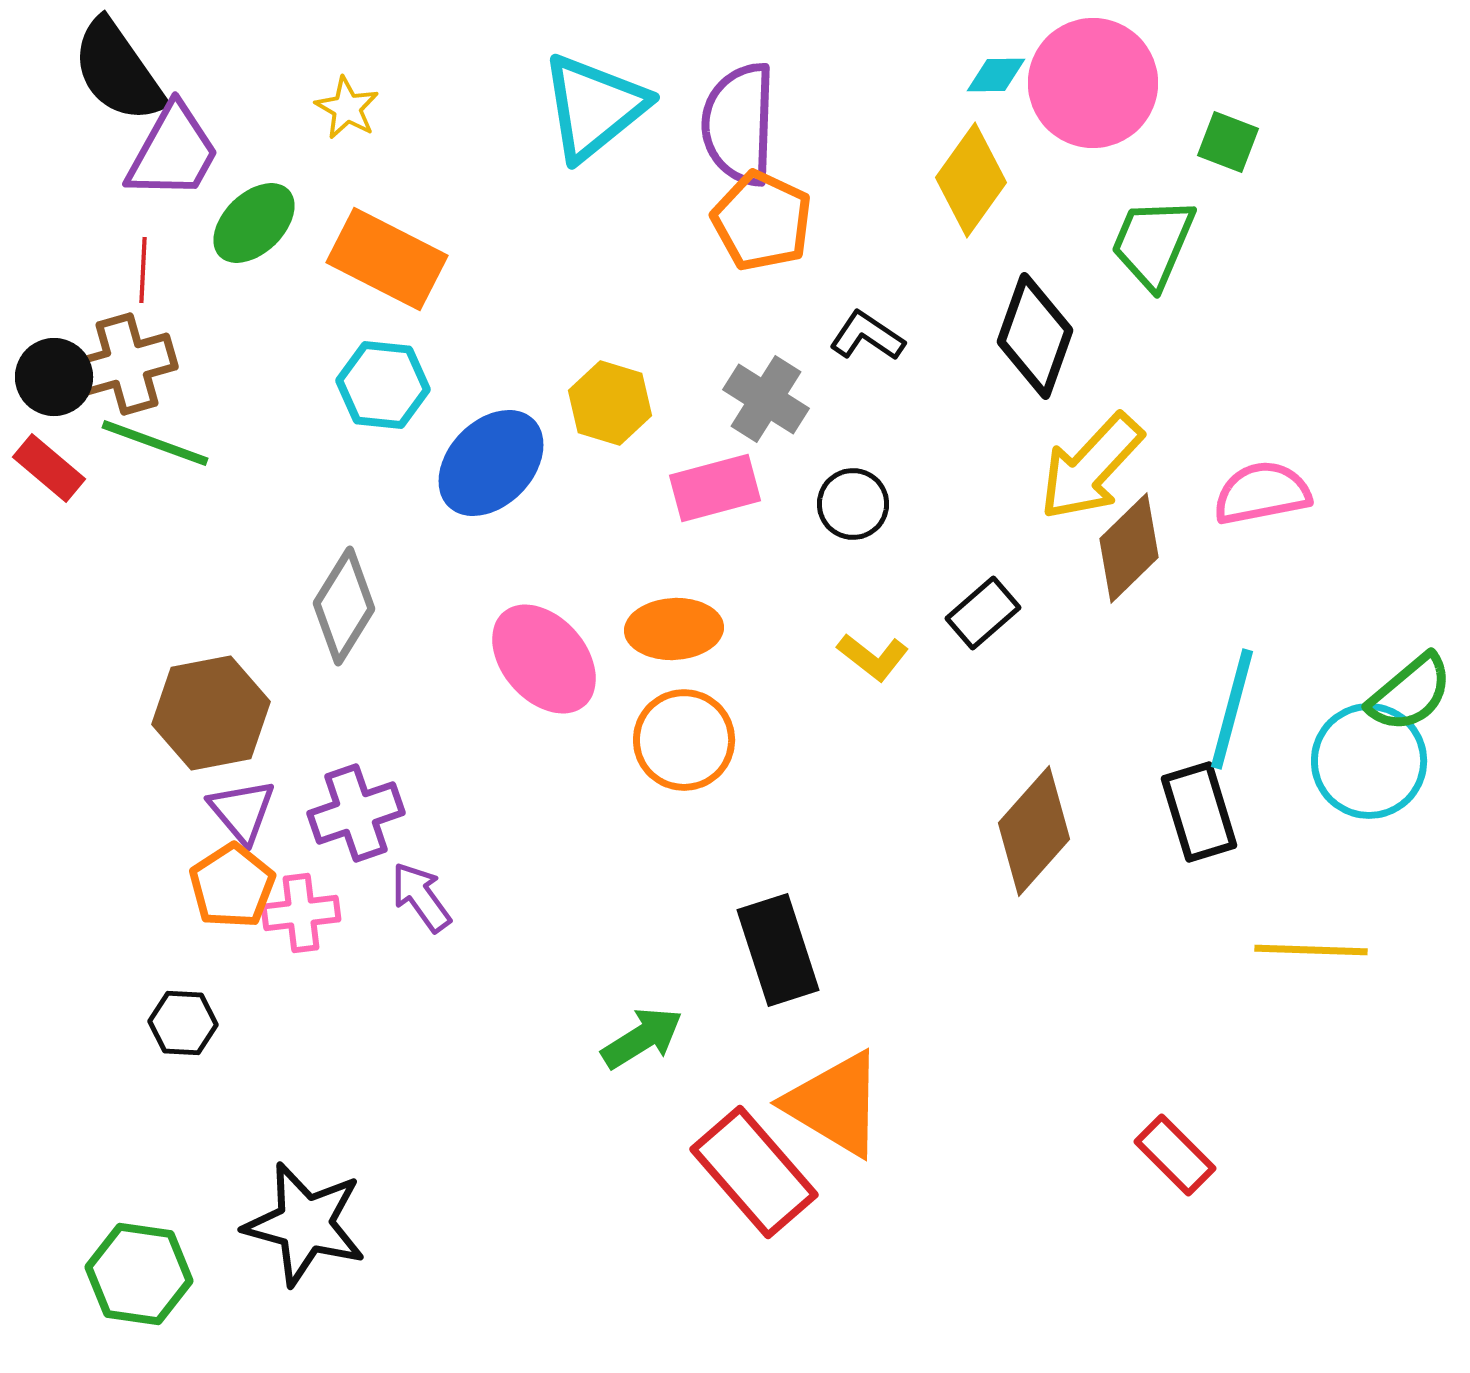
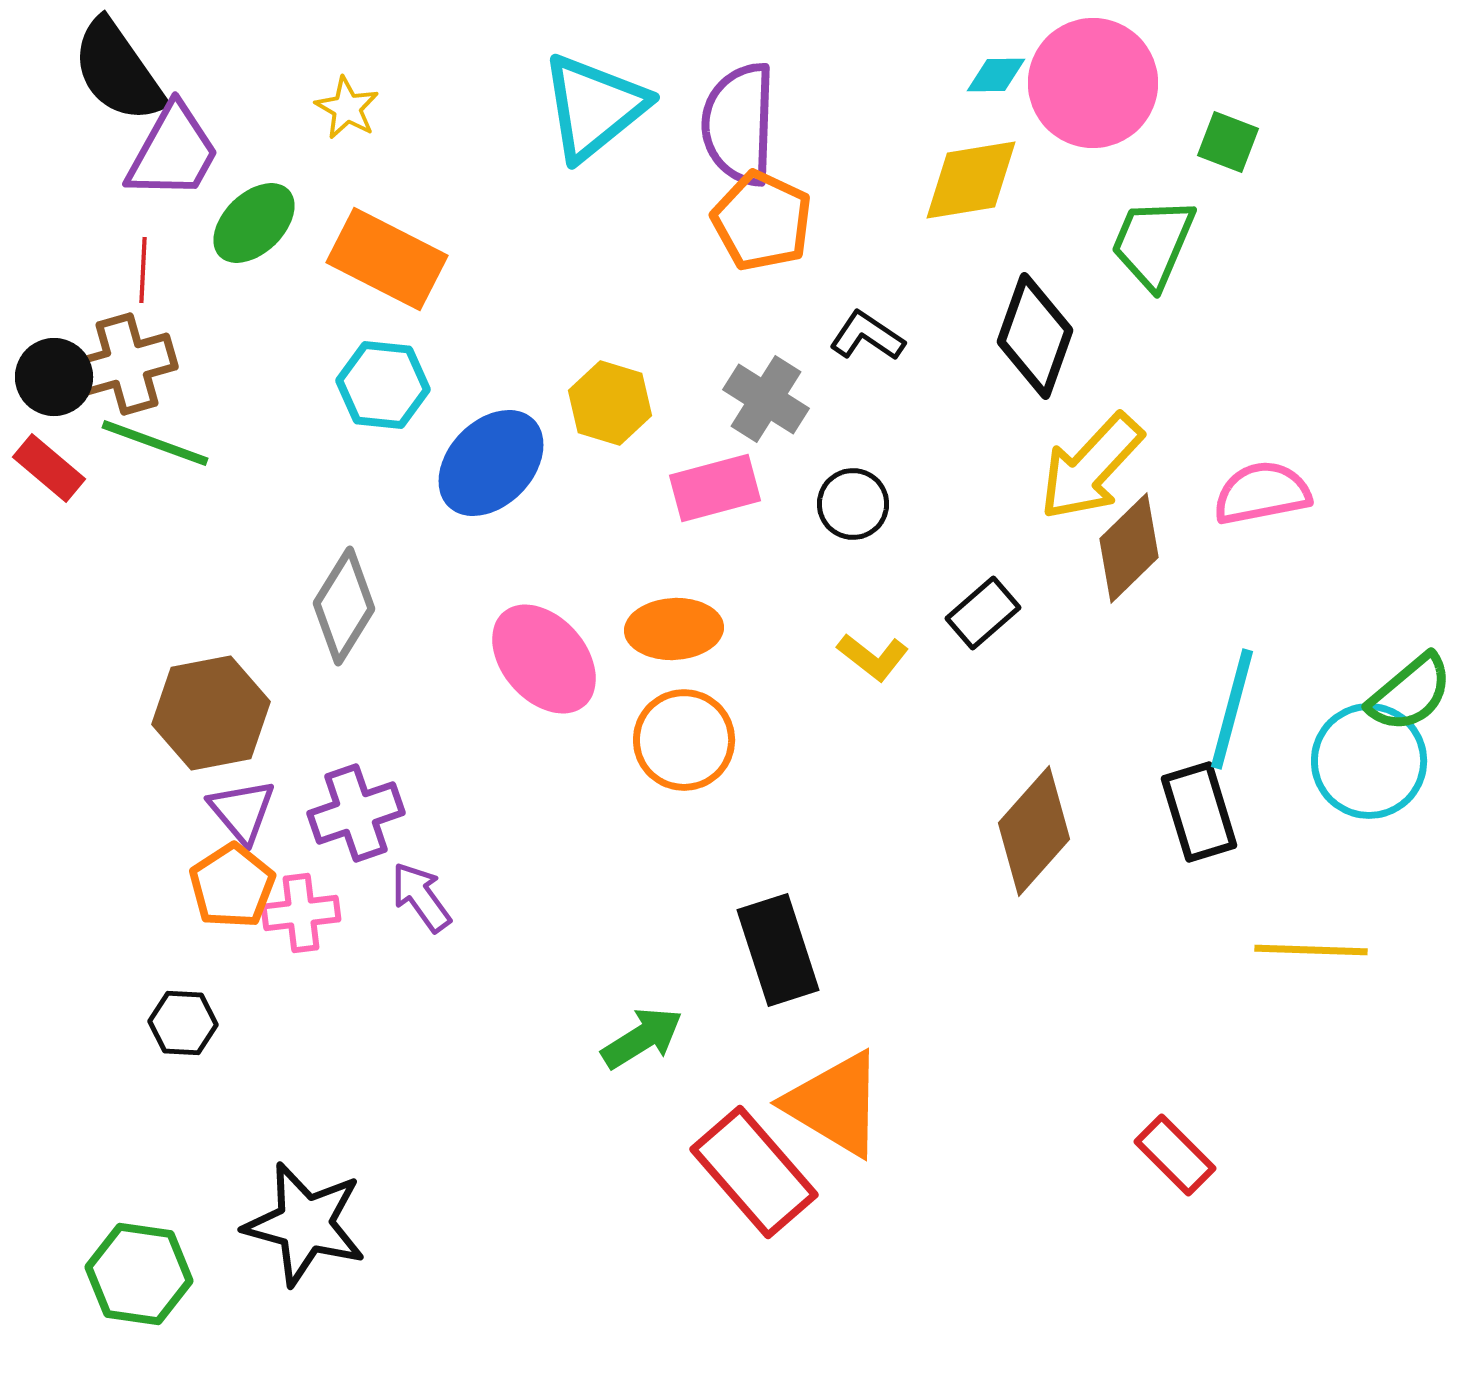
yellow diamond at (971, 180): rotated 45 degrees clockwise
